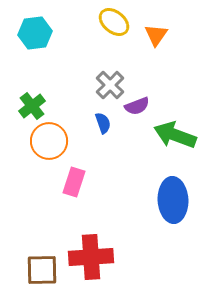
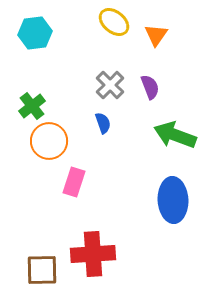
purple semicircle: moved 13 px right, 19 px up; rotated 90 degrees counterclockwise
red cross: moved 2 px right, 3 px up
